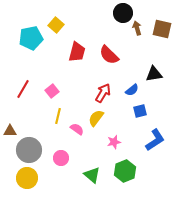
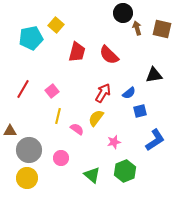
black triangle: moved 1 px down
blue semicircle: moved 3 px left, 3 px down
